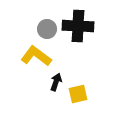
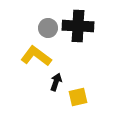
gray circle: moved 1 px right, 1 px up
yellow square: moved 3 px down
